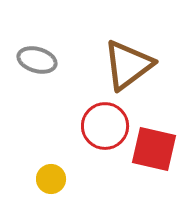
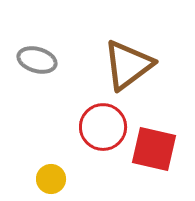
red circle: moved 2 px left, 1 px down
